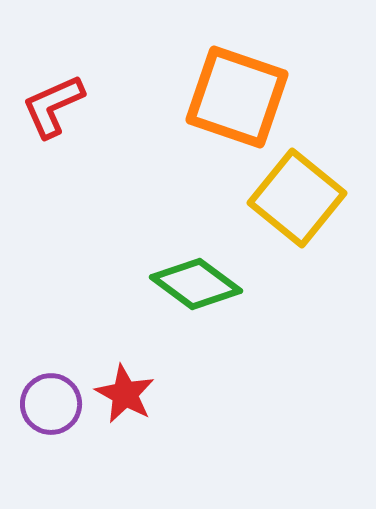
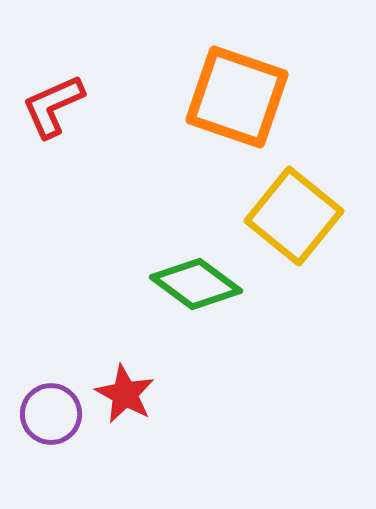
yellow square: moved 3 px left, 18 px down
purple circle: moved 10 px down
